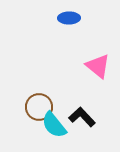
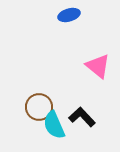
blue ellipse: moved 3 px up; rotated 15 degrees counterclockwise
cyan semicircle: rotated 16 degrees clockwise
